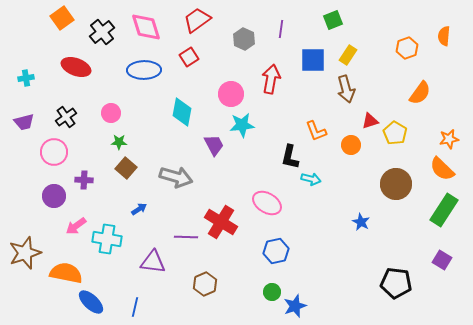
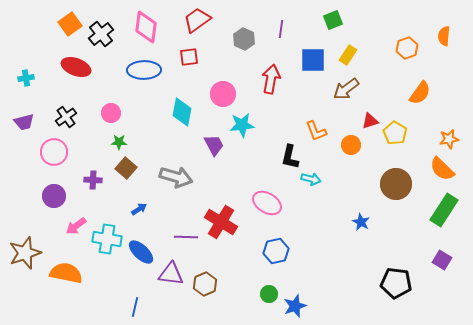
orange square at (62, 18): moved 8 px right, 6 px down
pink diamond at (146, 27): rotated 24 degrees clockwise
black cross at (102, 32): moved 1 px left, 2 px down
red square at (189, 57): rotated 24 degrees clockwise
brown arrow at (346, 89): rotated 68 degrees clockwise
pink circle at (231, 94): moved 8 px left
purple cross at (84, 180): moved 9 px right
purple triangle at (153, 262): moved 18 px right, 12 px down
green circle at (272, 292): moved 3 px left, 2 px down
blue ellipse at (91, 302): moved 50 px right, 50 px up
